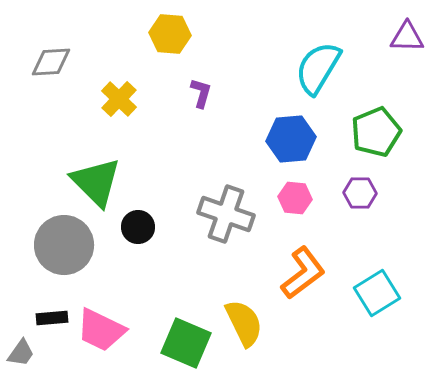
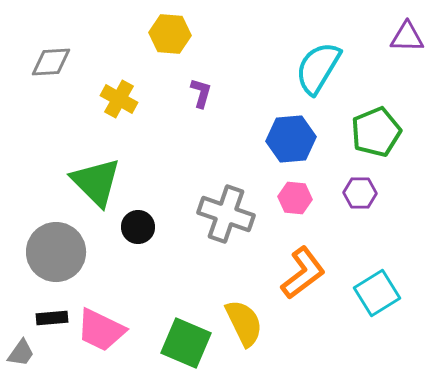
yellow cross: rotated 15 degrees counterclockwise
gray circle: moved 8 px left, 7 px down
